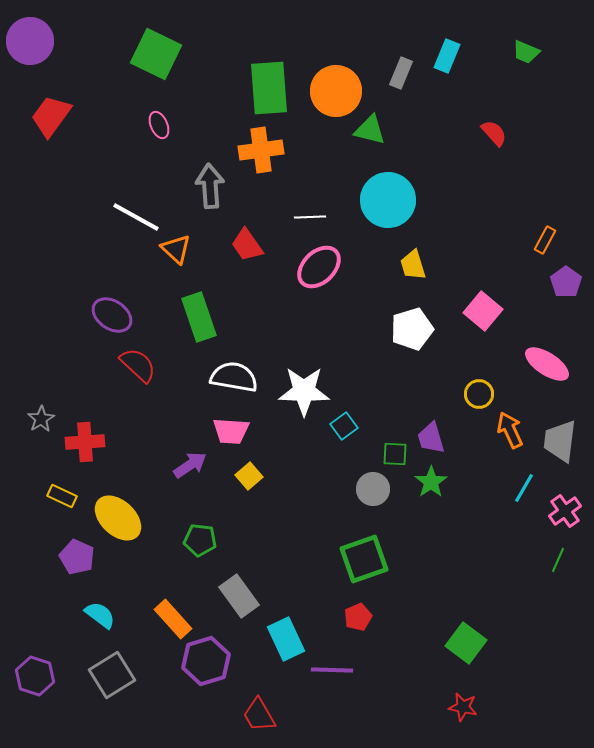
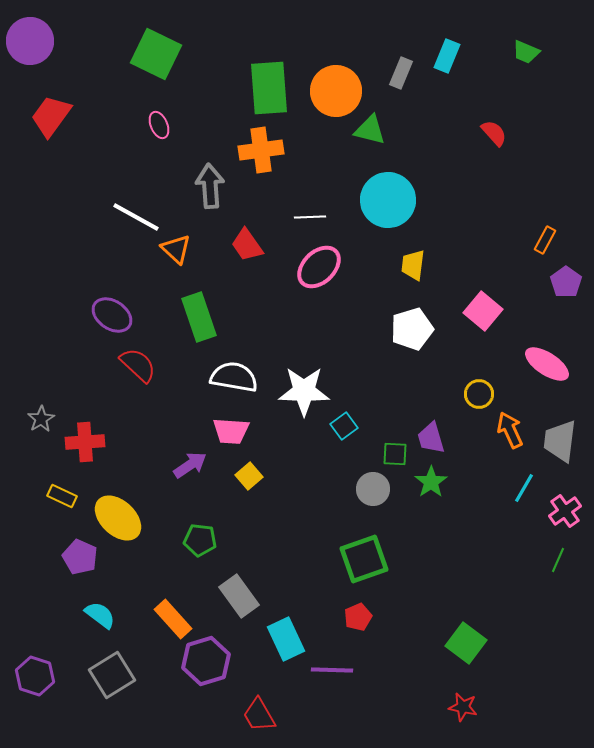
yellow trapezoid at (413, 265): rotated 24 degrees clockwise
purple pentagon at (77, 557): moved 3 px right
